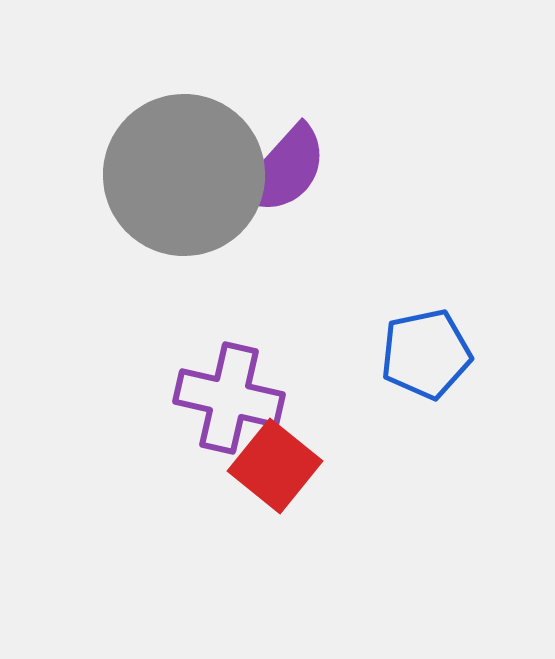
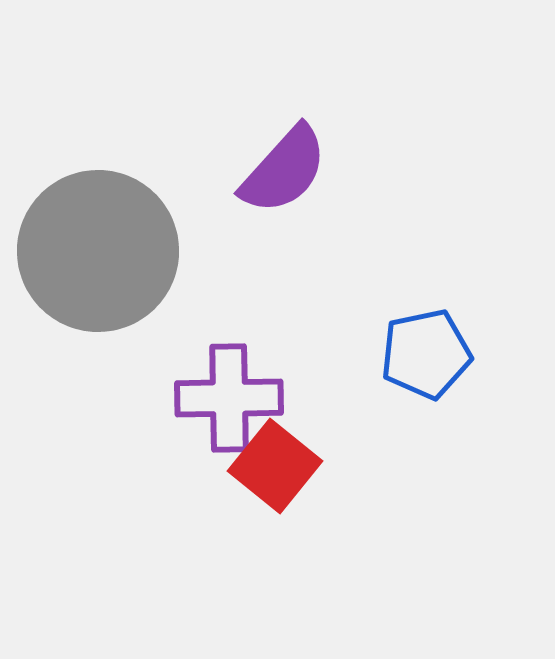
gray circle: moved 86 px left, 76 px down
purple cross: rotated 14 degrees counterclockwise
